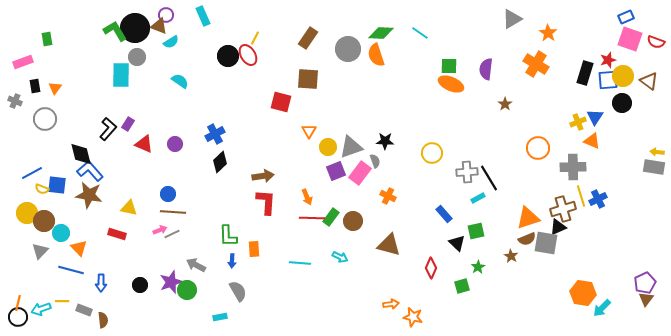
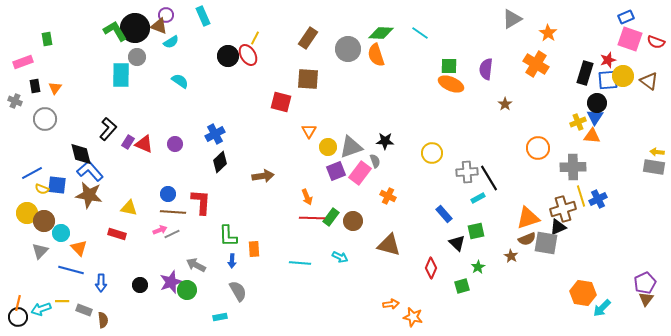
black circle at (622, 103): moved 25 px left
purple rectangle at (128, 124): moved 18 px down
orange triangle at (592, 141): moved 5 px up; rotated 18 degrees counterclockwise
red L-shape at (266, 202): moved 65 px left
